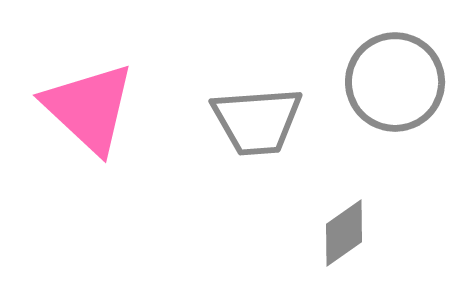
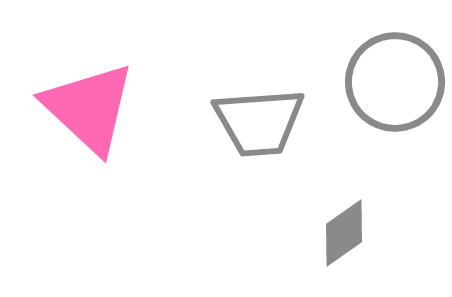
gray trapezoid: moved 2 px right, 1 px down
